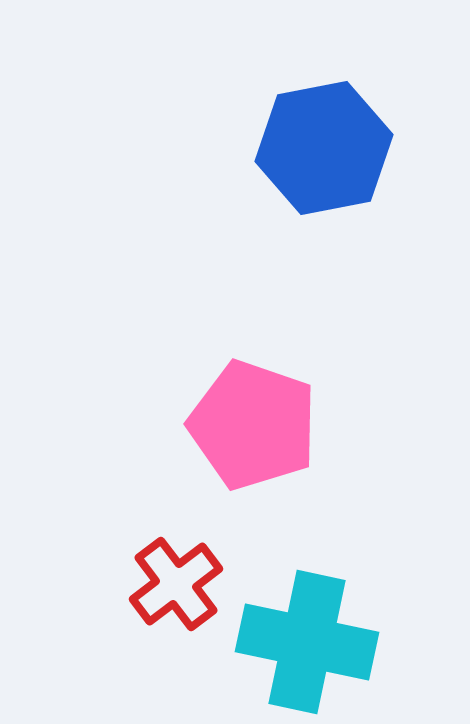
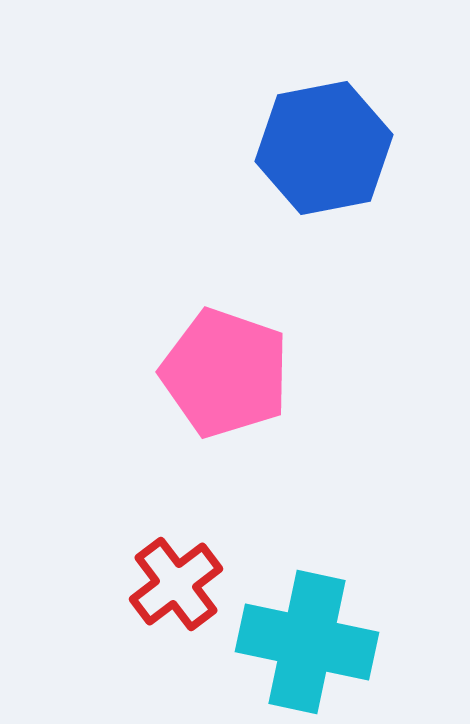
pink pentagon: moved 28 px left, 52 px up
